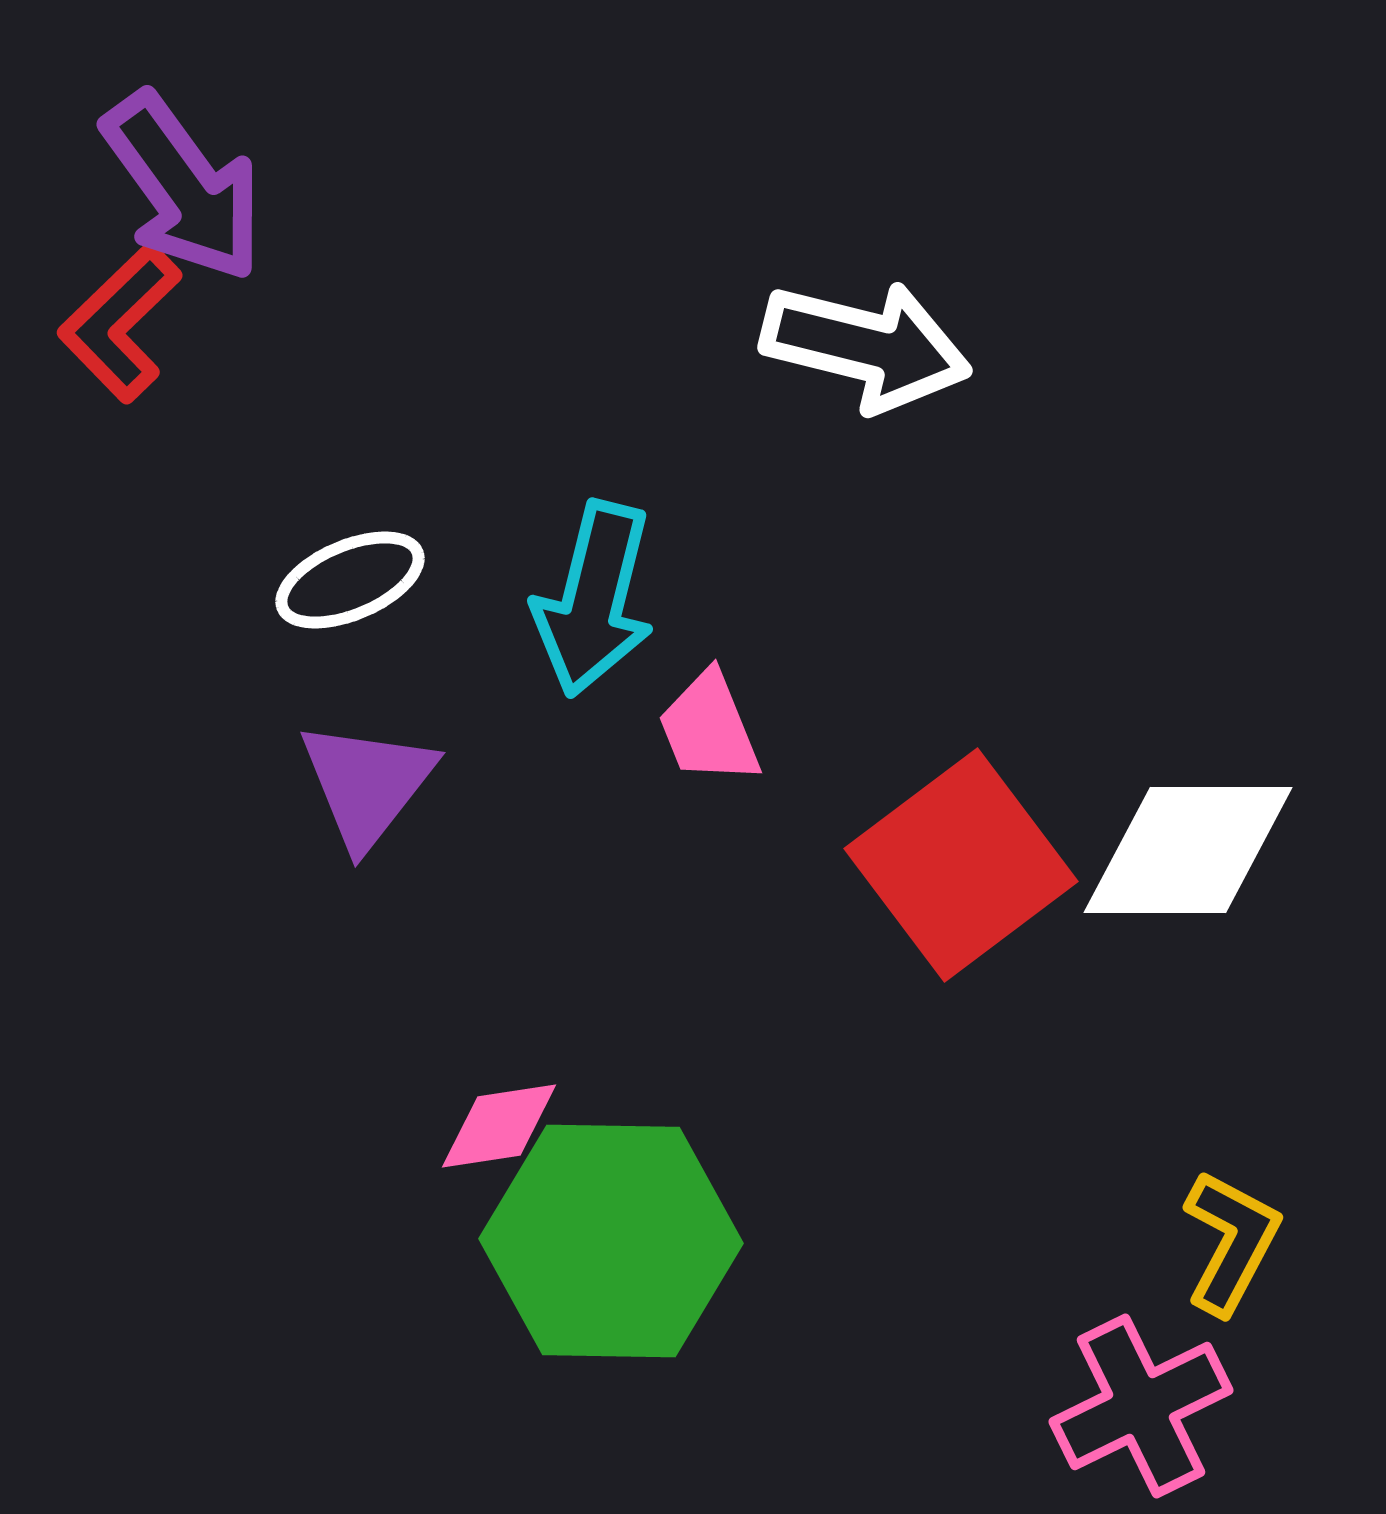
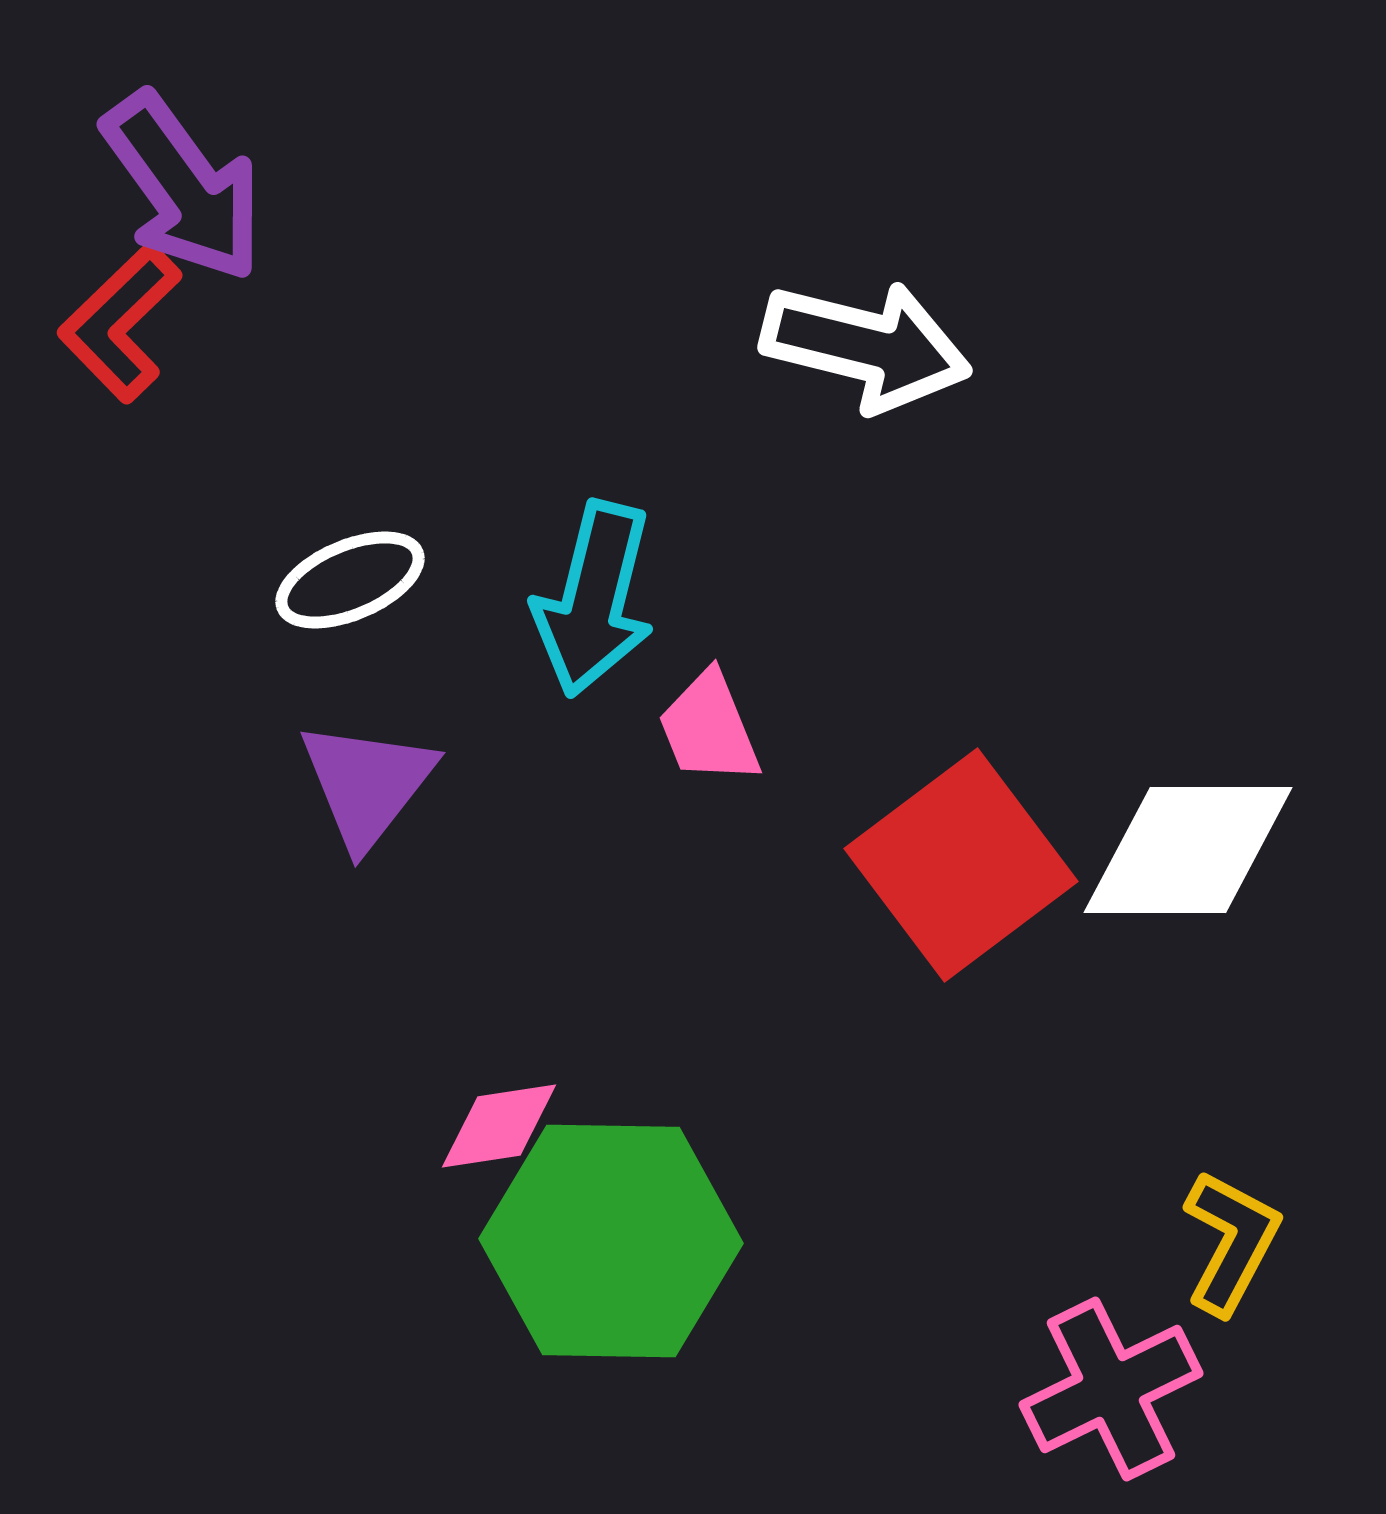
pink cross: moved 30 px left, 17 px up
